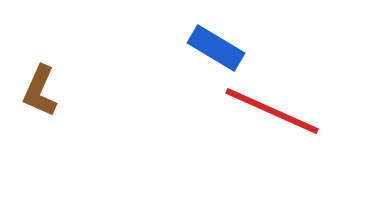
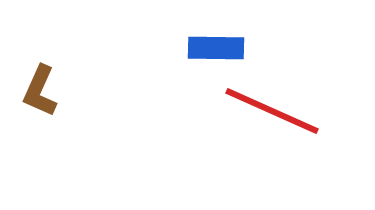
blue rectangle: rotated 30 degrees counterclockwise
